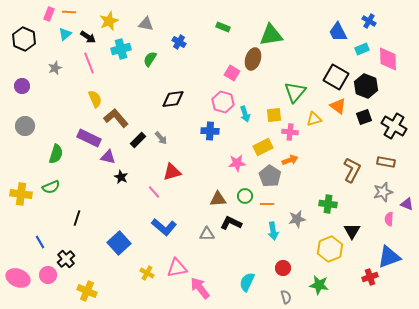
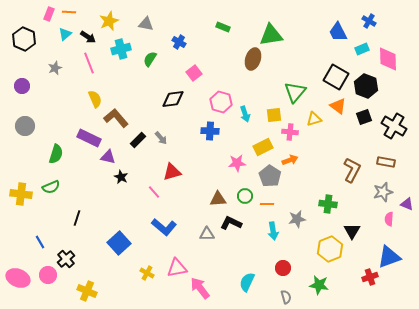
pink square at (232, 73): moved 38 px left; rotated 21 degrees clockwise
pink hexagon at (223, 102): moved 2 px left
